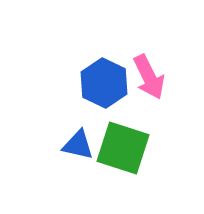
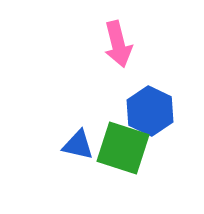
pink arrow: moved 31 px left, 33 px up; rotated 12 degrees clockwise
blue hexagon: moved 46 px right, 28 px down
